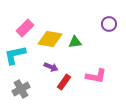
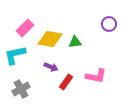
red rectangle: moved 2 px right
